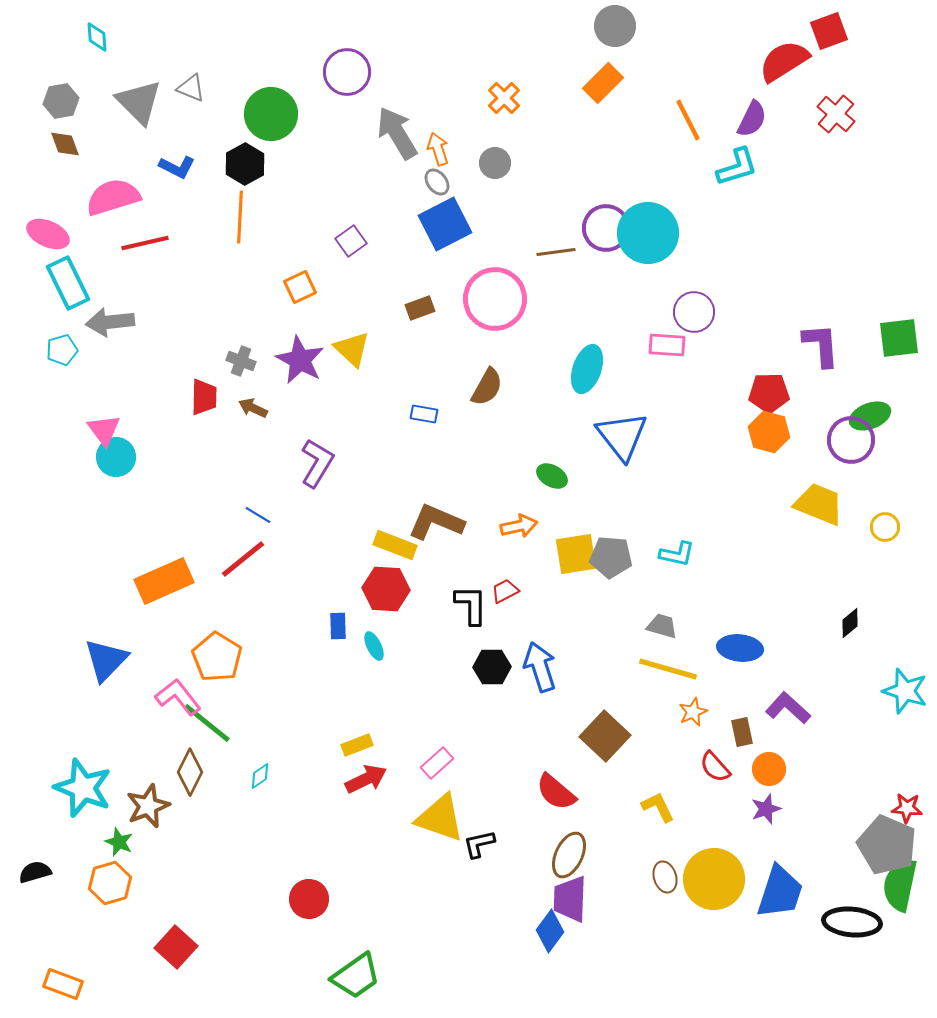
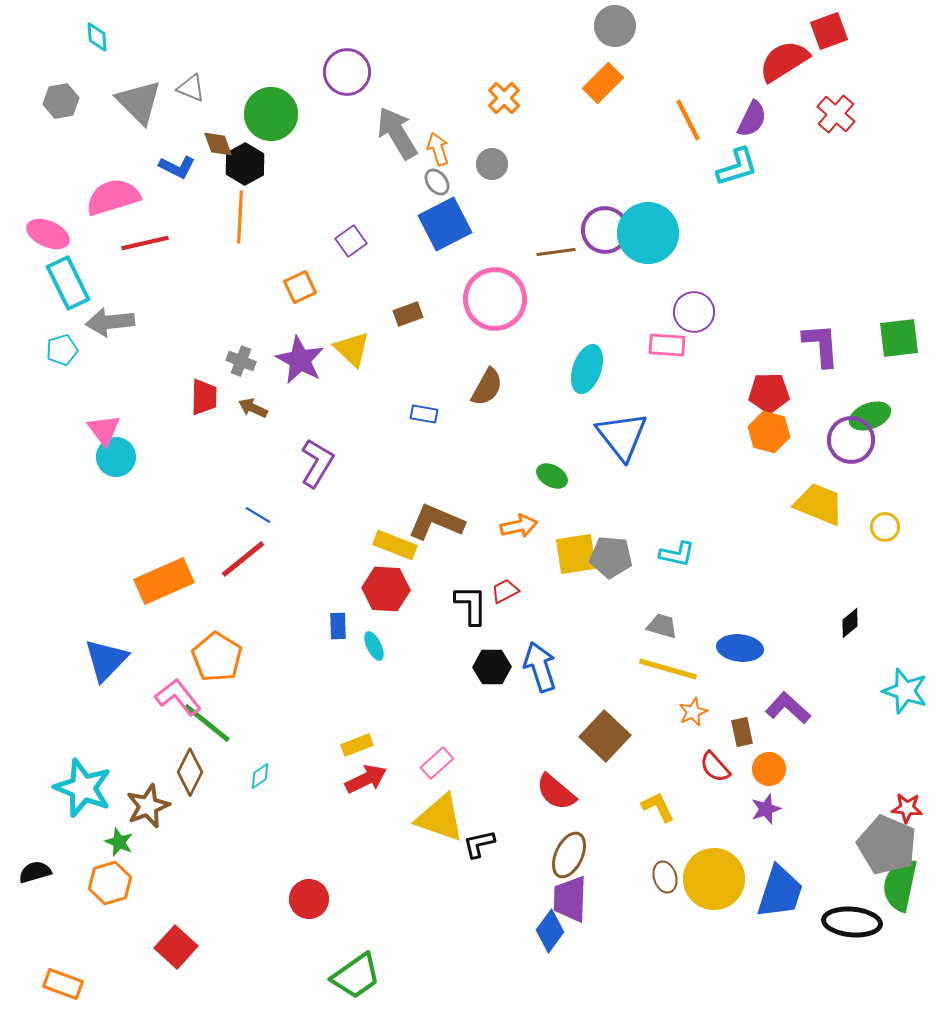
brown diamond at (65, 144): moved 153 px right
gray circle at (495, 163): moved 3 px left, 1 px down
purple circle at (606, 228): moved 1 px left, 2 px down
brown rectangle at (420, 308): moved 12 px left, 6 px down
